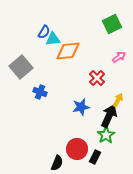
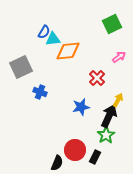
gray square: rotated 15 degrees clockwise
red circle: moved 2 px left, 1 px down
